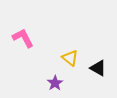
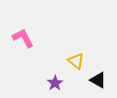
yellow triangle: moved 6 px right, 3 px down
black triangle: moved 12 px down
